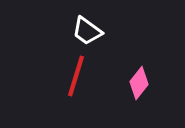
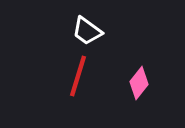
red line: moved 2 px right
